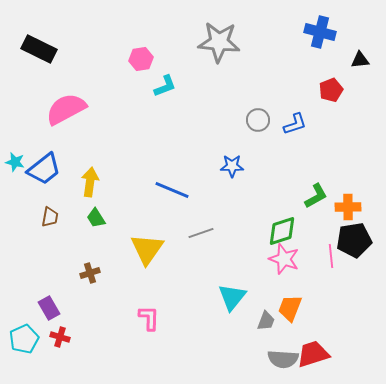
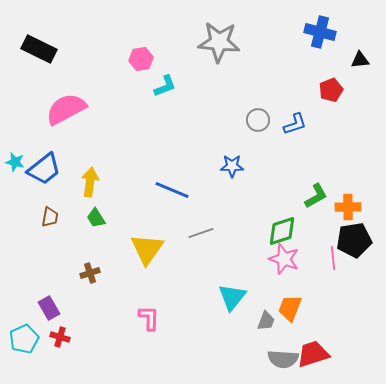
pink line: moved 2 px right, 2 px down
